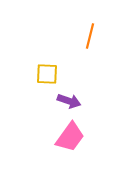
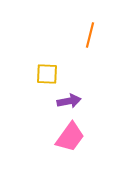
orange line: moved 1 px up
purple arrow: rotated 30 degrees counterclockwise
